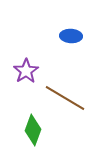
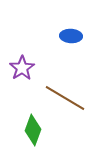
purple star: moved 4 px left, 3 px up
